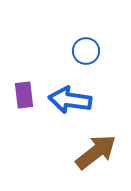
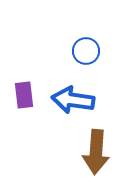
blue arrow: moved 3 px right
brown arrow: rotated 132 degrees clockwise
